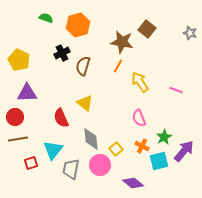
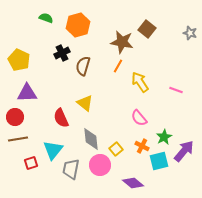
pink semicircle: rotated 18 degrees counterclockwise
